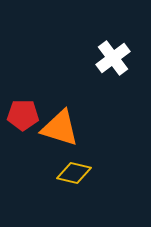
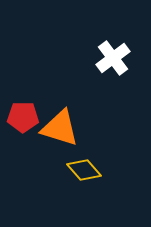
red pentagon: moved 2 px down
yellow diamond: moved 10 px right, 3 px up; rotated 36 degrees clockwise
